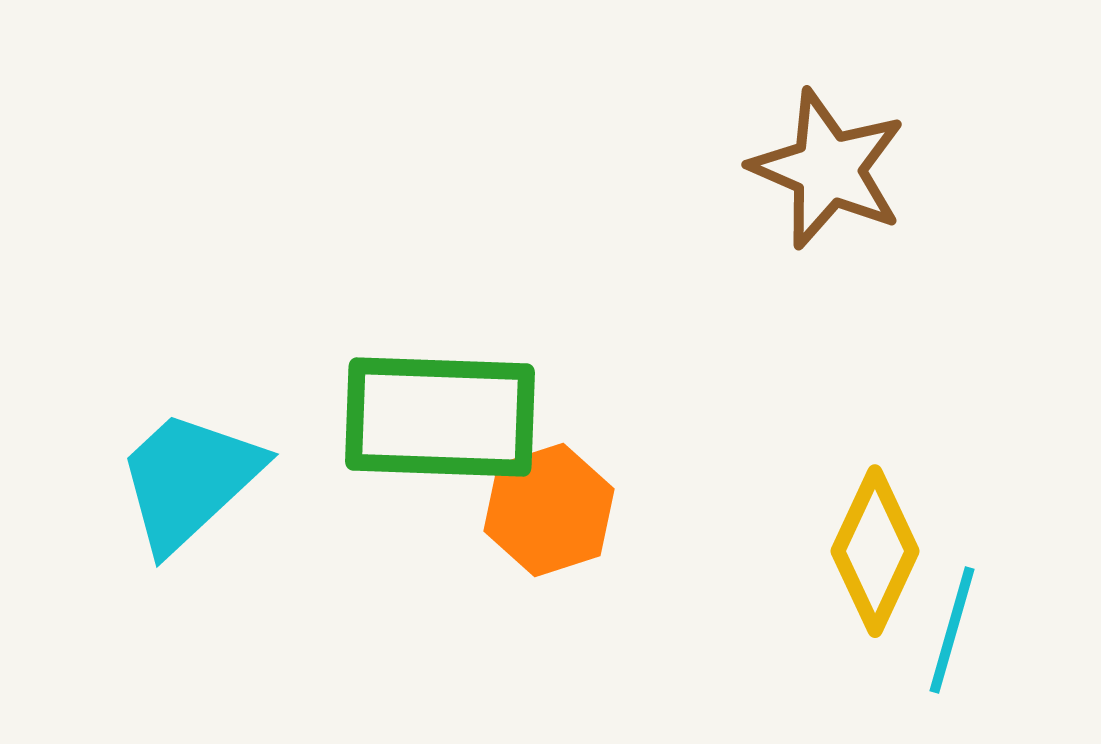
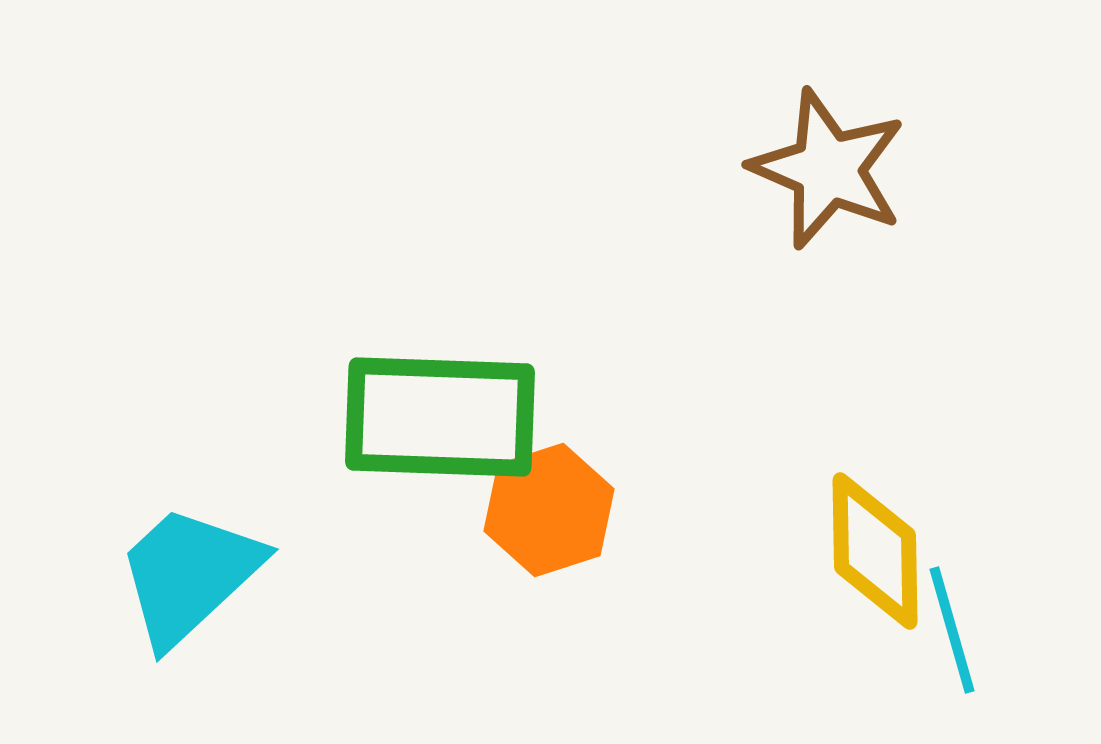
cyan trapezoid: moved 95 px down
yellow diamond: rotated 26 degrees counterclockwise
cyan line: rotated 32 degrees counterclockwise
